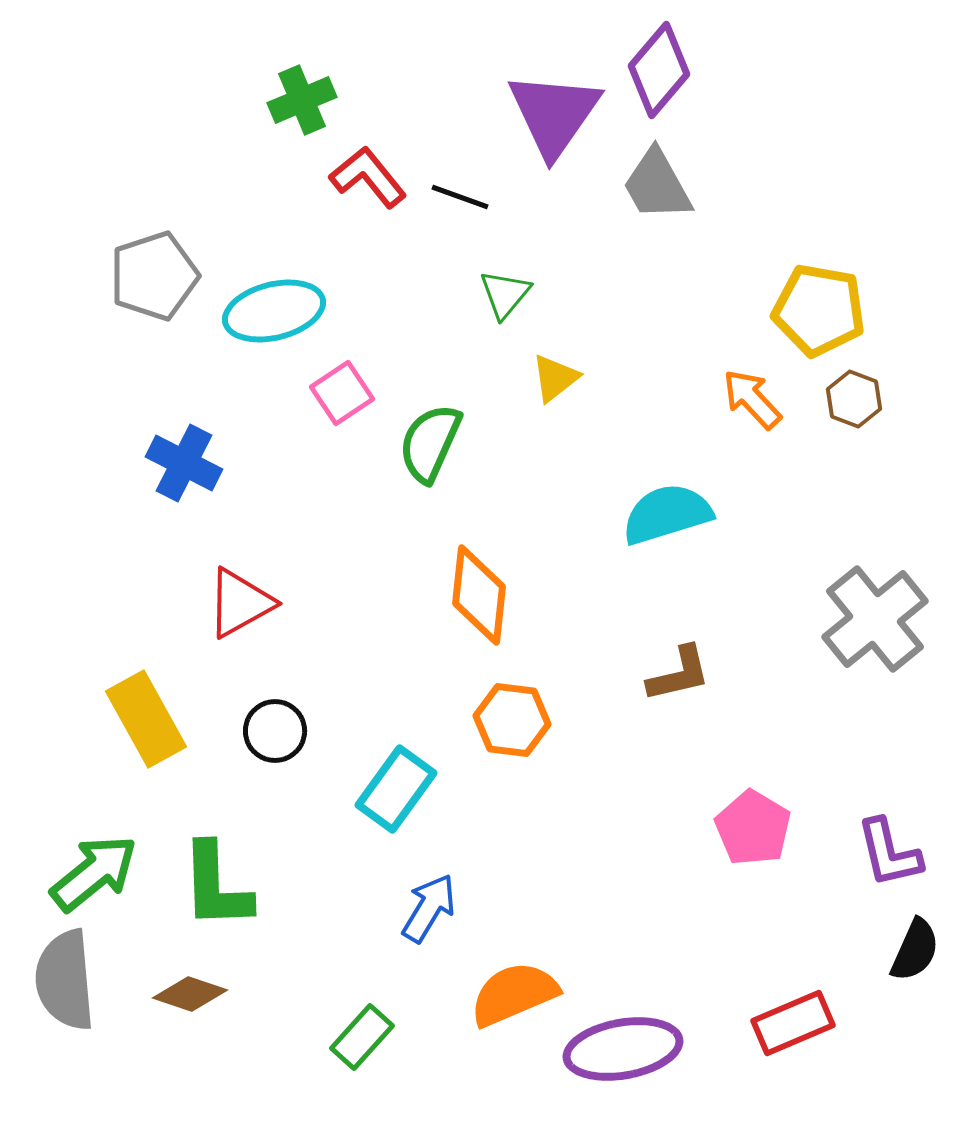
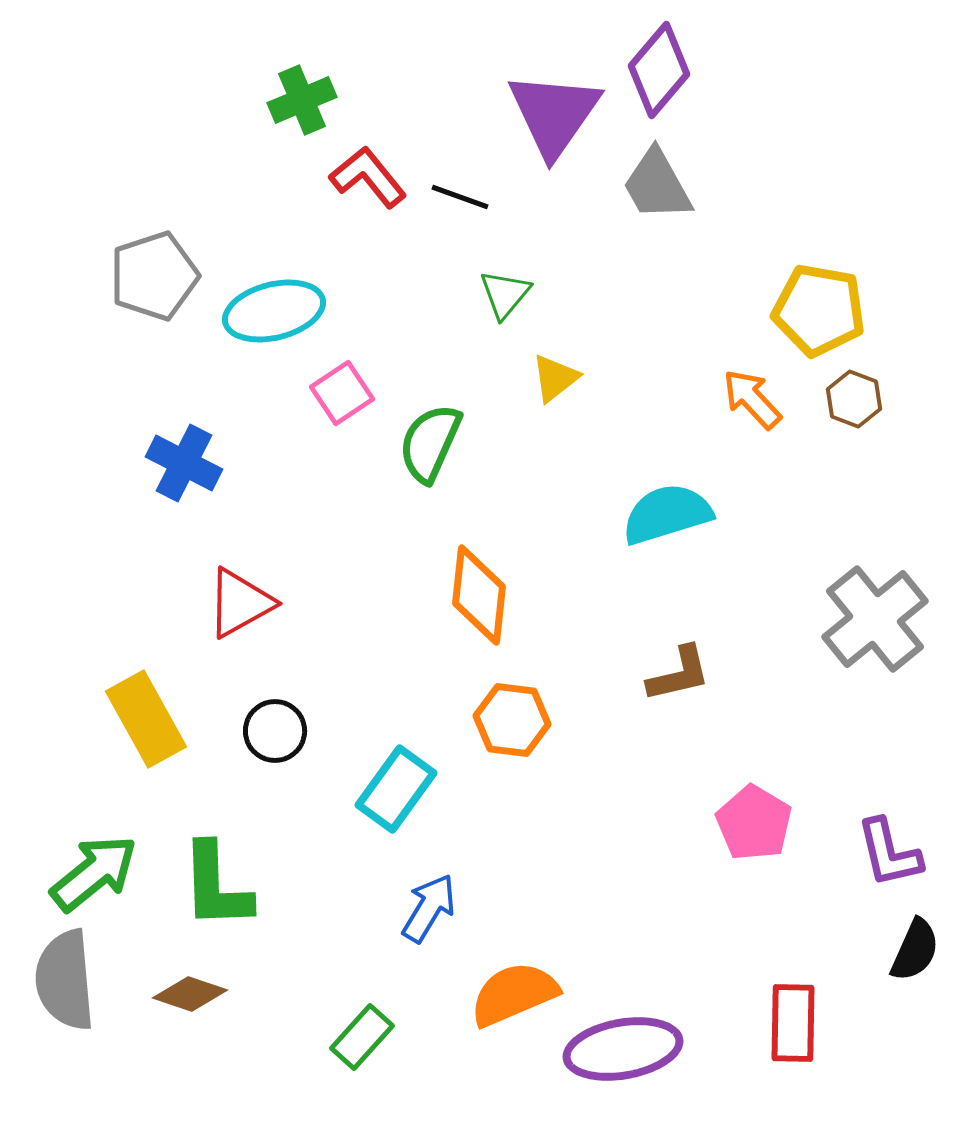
pink pentagon: moved 1 px right, 5 px up
red rectangle: rotated 66 degrees counterclockwise
